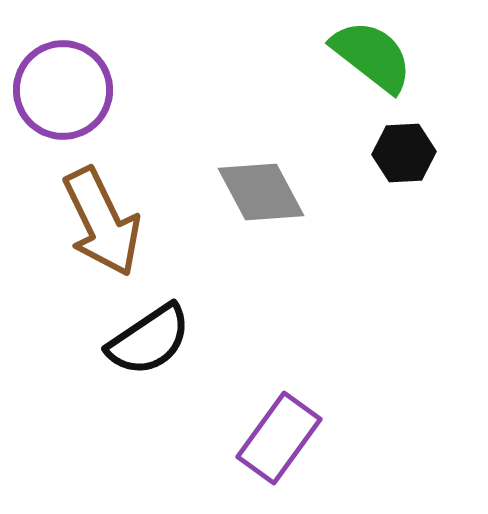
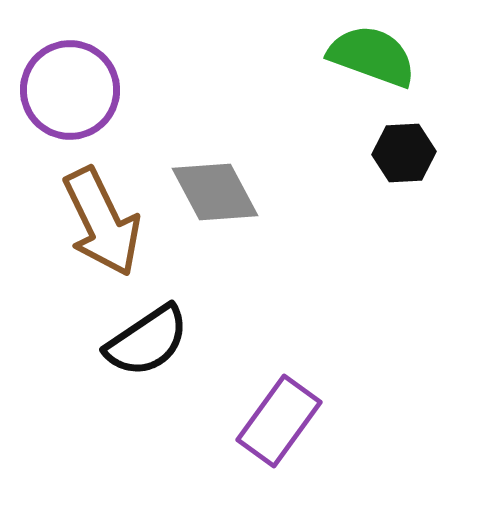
green semicircle: rotated 18 degrees counterclockwise
purple circle: moved 7 px right
gray diamond: moved 46 px left
black semicircle: moved 2 px left, 1 px down
purple rectangle: moved 17 px up
